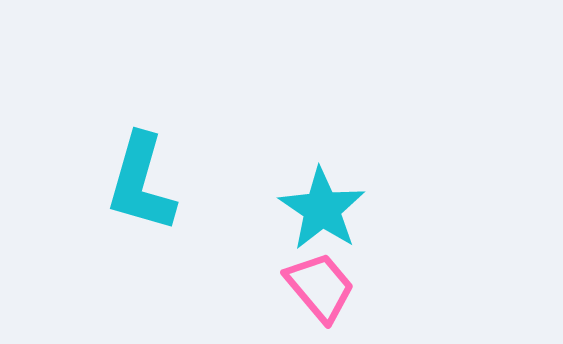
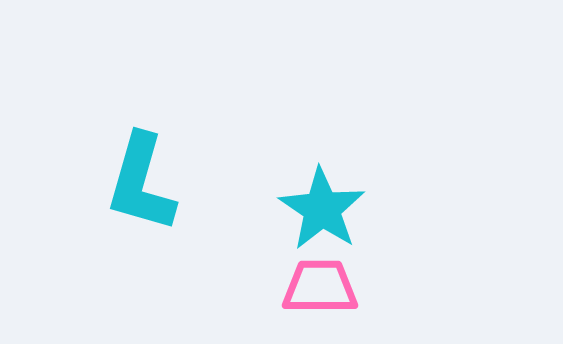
pink trapezoid: rotated 50 degrees counterclockwise
